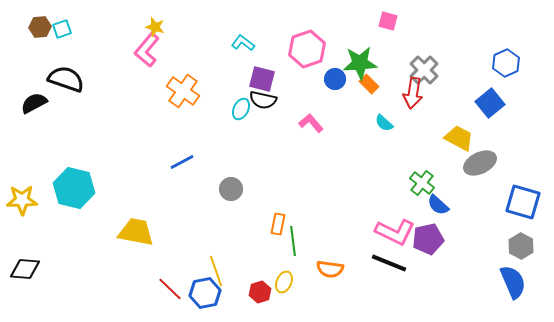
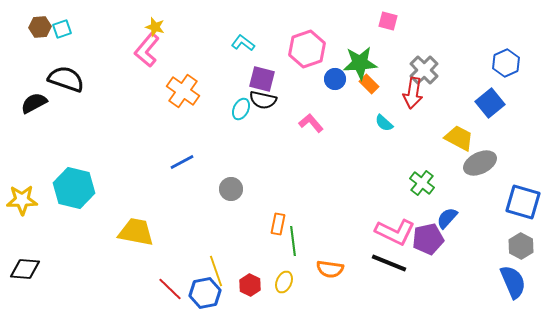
blue semicircle at (438, 205): moved 9 px right, 13 px down; rotated 90 degrees clockwise
red hexagon at (260, 292): moved 10 px left, 7 px up; rotated 15 degrees counterclockwise
